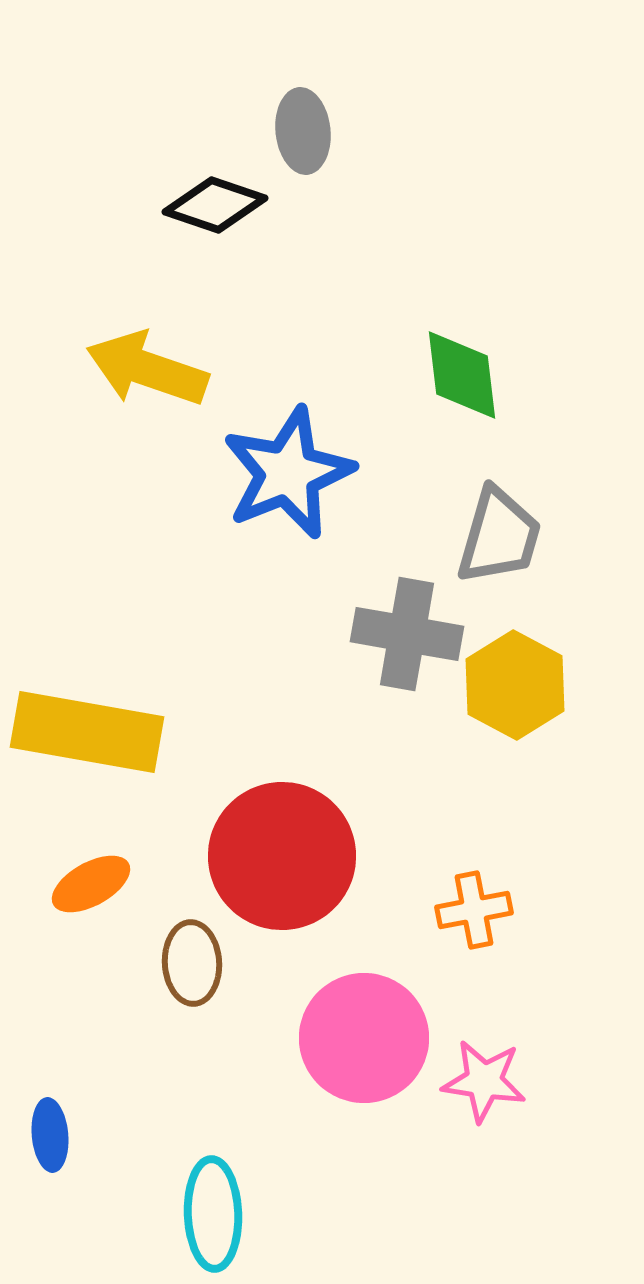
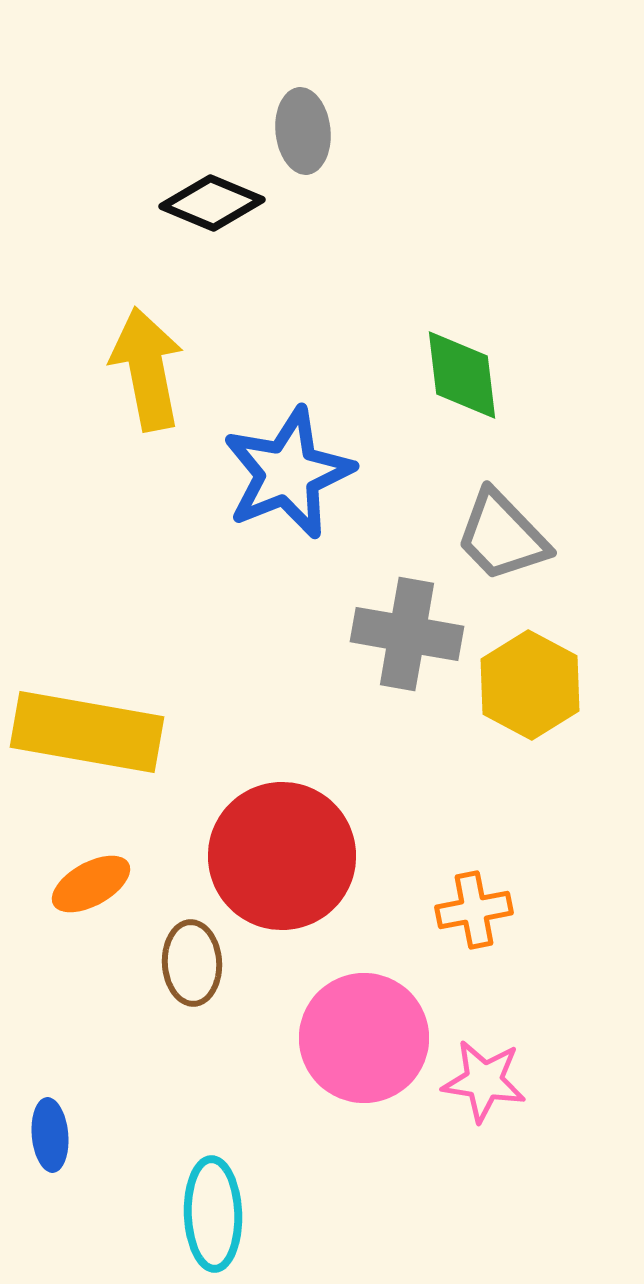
black diamond: moved 3 px left, 2 px up; rotated 4 degrees clockwise
yellow arrow: rotated 60 degrees clockwise
gray trapezoid: moved 3 px right; rotated 120 degrees clockwise
yellow hexagon: moved 15 px right
